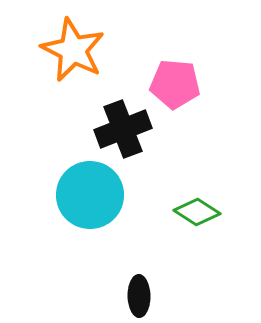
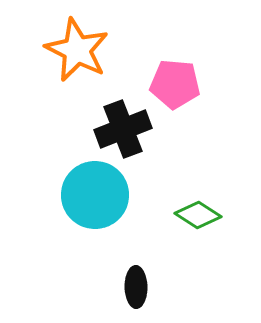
orange star: moved 4 px right
cyan circle: moved 5 px right
green diamond: moved 1 px right, 3 px down
black ellipse: moved 3 px left, 9 px up
